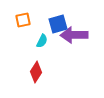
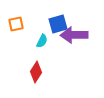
orange square: moved 7 px left, 4 px down
